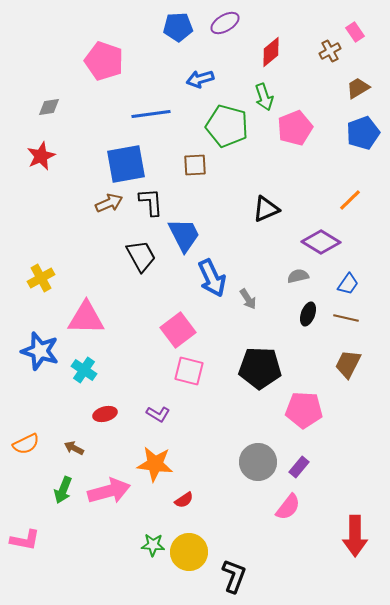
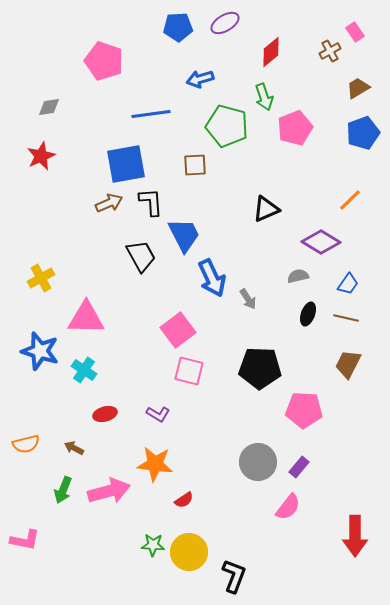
orange semicircle at (26, 444): rotated 12 degrees clockwise
